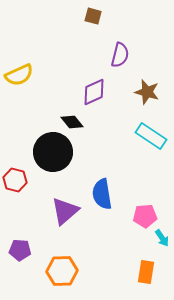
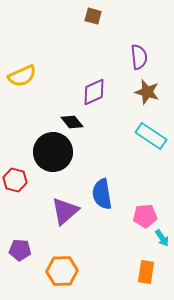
purple semicircle: moved 19 px right, 2 px down; rotated 20 degrees counterclockwise
yellow semicircle: moved 3 px right, 1 px down
